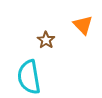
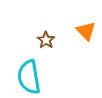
orange triangle: moved 3 px right, 6 px down
